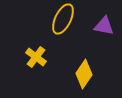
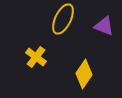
purple triangle: rotated 10 degrees clockwise
